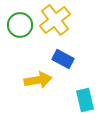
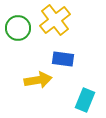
green circle: moved 2 px left, 3 px down
blue rectangle: rotated 20 degrees counterclockwise
cyan rectangle: rotated 35 degrees clockwise
